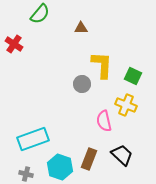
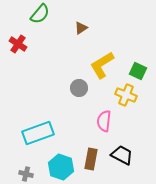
brown triangle: rotated 32 degrees counterclockwise
red cross: moved 4 px right
yellow L-shape: rotated 124 degrees counterclockwise
green square: moved 5 px right, 5 px up
gray circle: moved 3 px left, 4 px down
yellow cross: moved 10 px up
pink semicircle: rotated 20 degrees clockwise
cyan rectangle: moved 5 px right, 6 px up
black trapezoid: rotated 15 degrees counterclockwise
brown rectangle: moved 2 px right; rotated 10 degrees counterclockwise
cyan hexagon: moved 1 px right
